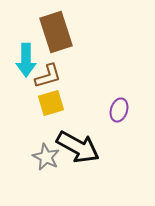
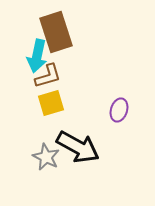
cyan arrow: moved 11 px right, 4 px up; rotated 12 degrees clockwise
